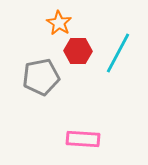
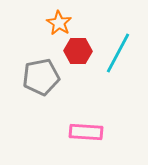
pink rectangle: moved 3 px right, 7 px up
